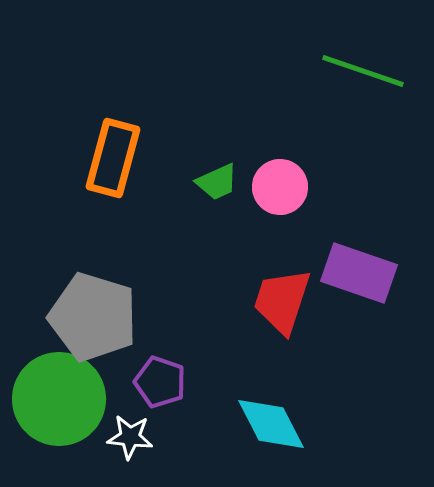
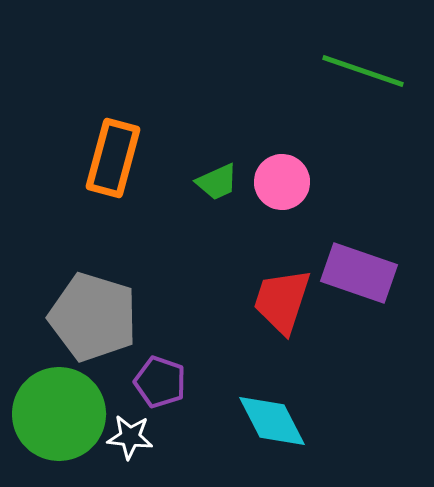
pink circle: moved 2 px right, 5 px up
green circle: moved 15 px down
cyan diamond: moved 1 px right, 3 px up
